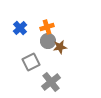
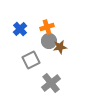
blue cross: moved 1 px down
gray circle: moved 1 px right
gray square: moved 2 px up
gray cross: moved 1 px down
